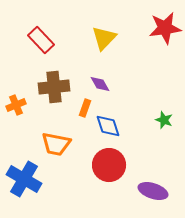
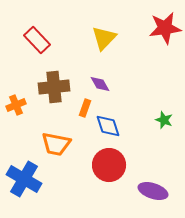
red rectangle: moved 4 px left
